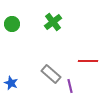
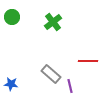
green circle: moved 7 px up
blue star: moved 1 px down; rotated 16 degrees counterclockwise
